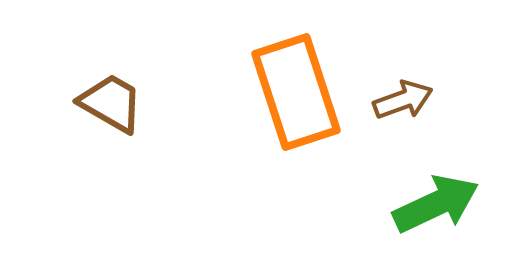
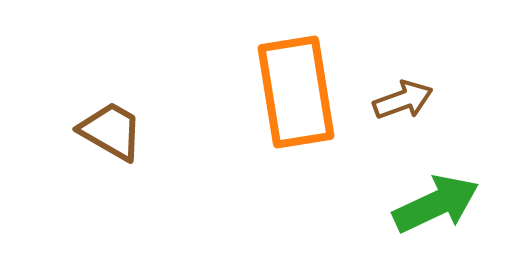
orange rectangle: rotated 9 degrees clockwise
brown trapezoid: moved 28 px down
